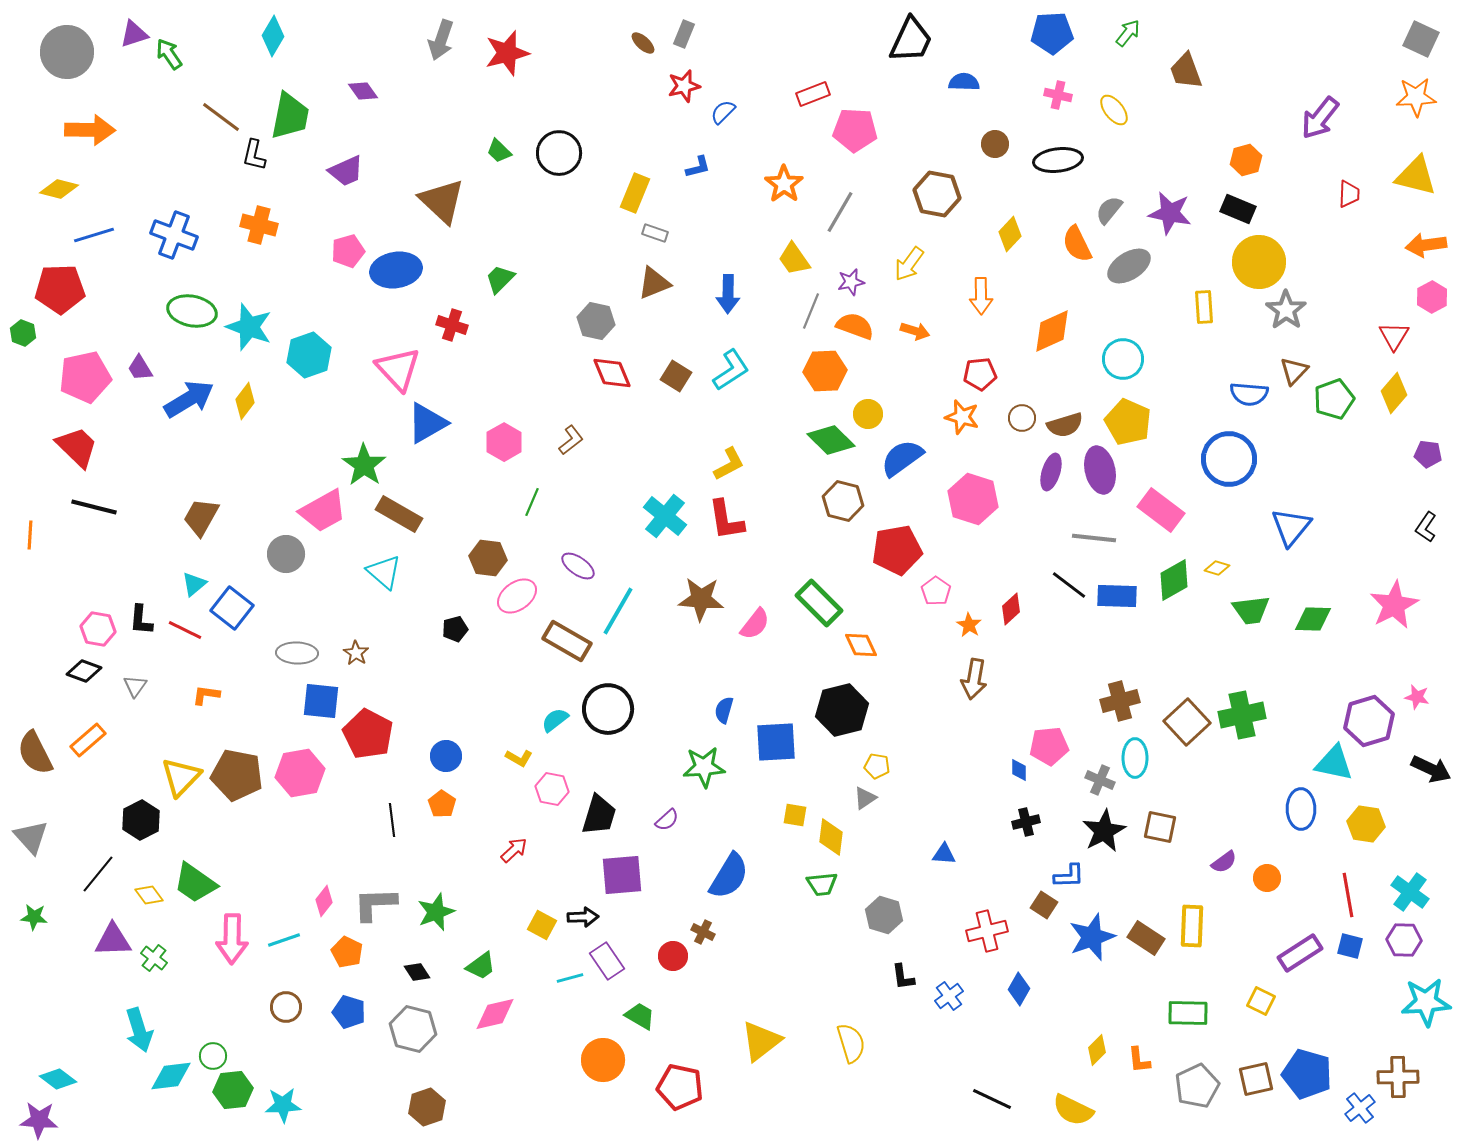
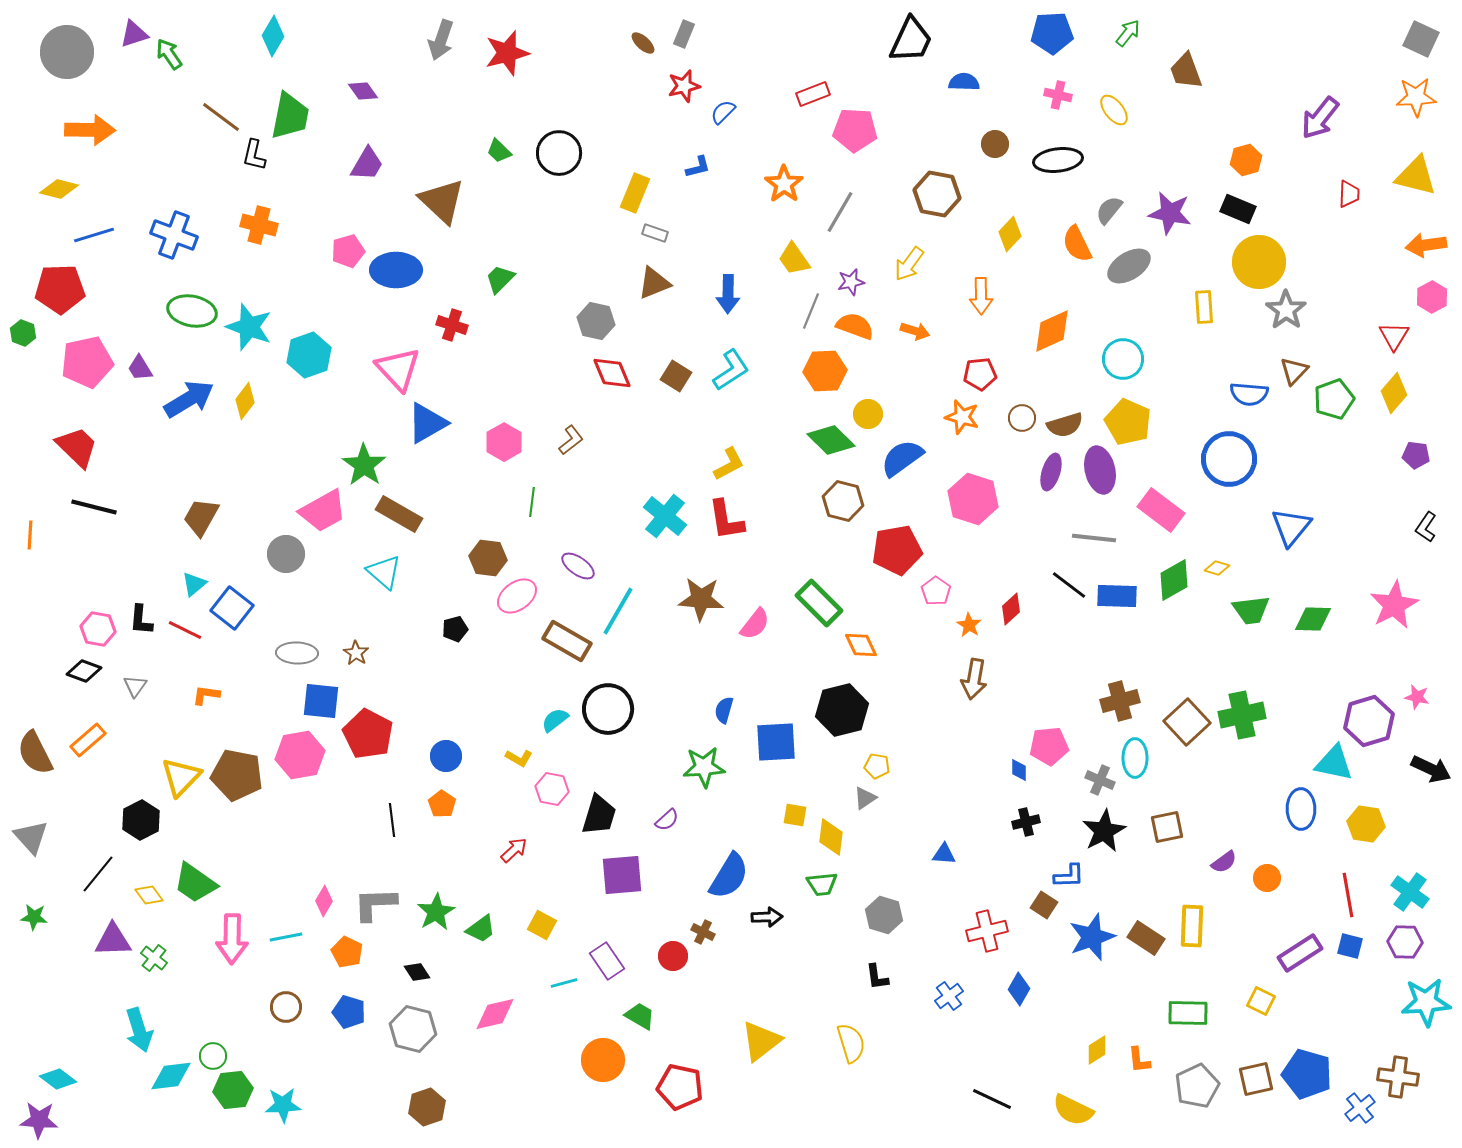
purple trapezoid at (346, 171): moved 21 px right, 7 px up; rotated 36 degrees counterclockwise
blue ellipse at (396, 270): rotated 9 degrees clockwise
pink pentagon at (85, 377): moved 2 px right, 15 px up
purple pentagon at (1428, 454): moved 12 px left, 1 px down
green line at (532, 502): rotated 16 degrees counterclockwise
pink hexagon at (300, 773): moved 18 px up
brown square at (1160, 827): moved 7 px right; rotated 24 degrees counterclockwise
pink diamond at (324, 901): rotated 8 degrees counterclockwise
green star at (436, 912): rotated 9 degrees counterclockwise
black arrow at (583, 917): moved 184 px right
cyan line at (284, 940): moved 2 px right, 3 px up; rotated 8 degrees clockwise
purple hexagon at (1404, 940): moved 1 px right, 2 px down
green trapezoid at (481, 966): moved 37 px up
black L-shape at (903, 977): moved 26 px left
cyan line at (570, 978): moved 6 px left, 5 px down
yellow diamond at (1097, 1050): rotated 12 degrees clockwise
brown cross at (1398, 1077): rotated 9 degrees clockwise
